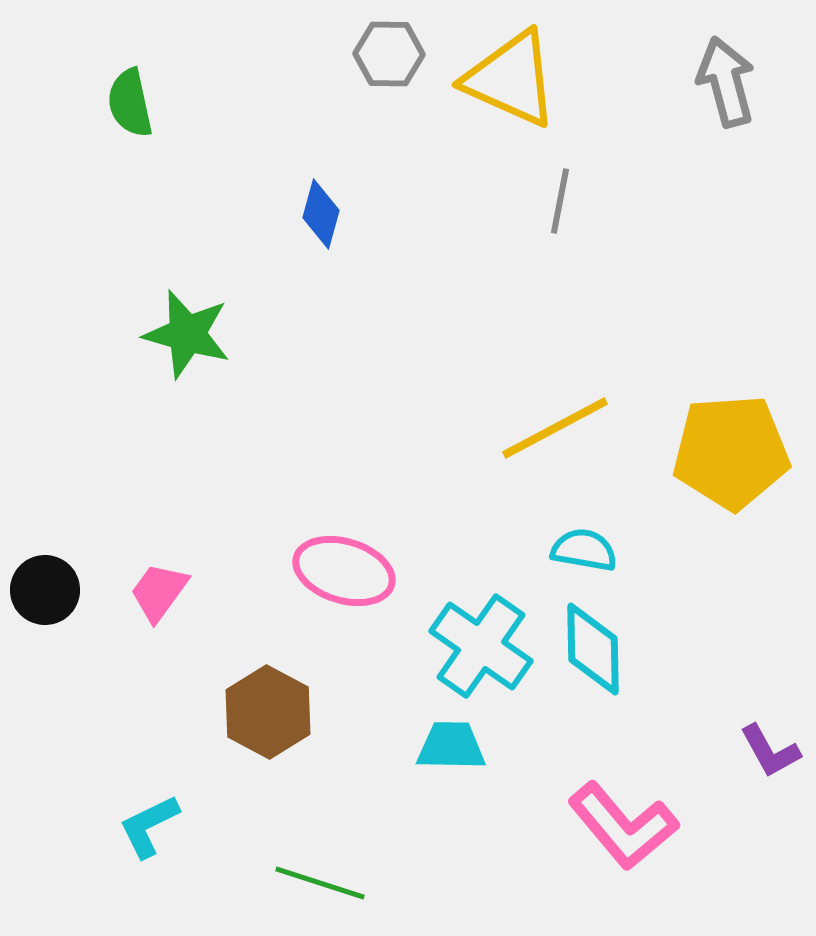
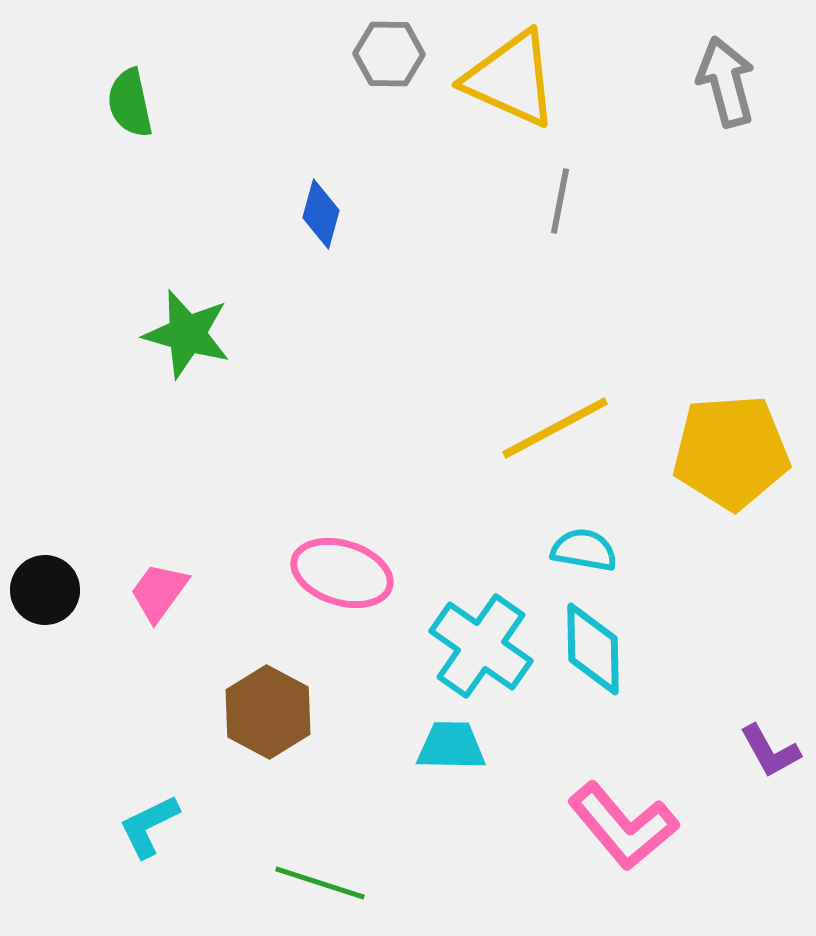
pink ellipse: moved 2 px left, 2 px down
